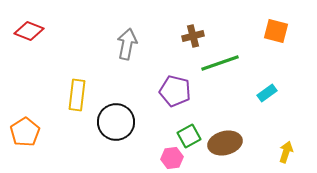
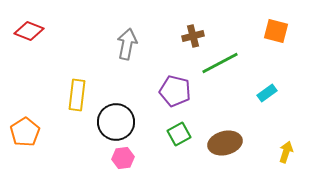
green line: rotated 9 degrees counterclockwise
green square: moved 10 px left, 2 px up
pink hexagon: moved 49 px left
